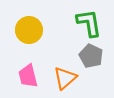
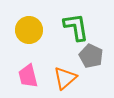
green L-shape: moved 13 px left, 4 px down
